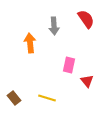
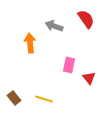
gray arrow: rotated 114 degrees clockwise
red triangle: moved 2 px right, 3 px up
yellow line: moved 3 px left, 1 px down
